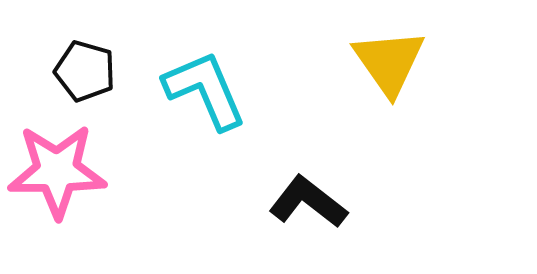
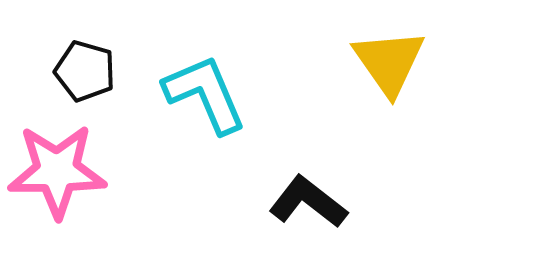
cyan L-shape: moved 4 px down
